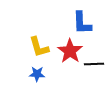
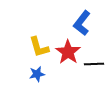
blue L-shape: rotated 40 degrees clockwise
red star: moved 2 px left, 1 px down
blue star: rotated 14 degrees counterclockwise
